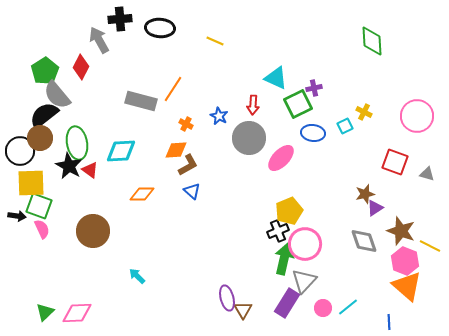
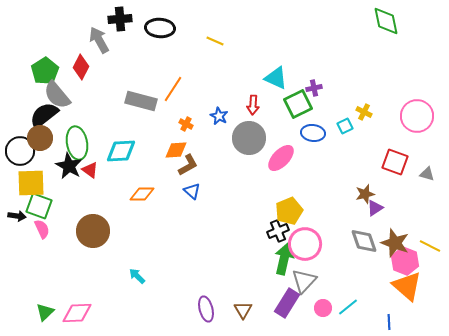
green diamond at (372, 41): moved 14 px right, 20 px up; rotated 8 degrees counterclockwise
brown star at (401, 231): moved 6 px left, 12 px down
purple ellipse at (227, 298): moved 21 px left, 11 px down
